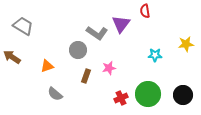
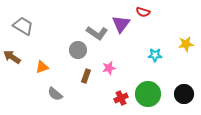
red semicircle: moved 2 px left, 1 px down; rotated 64 degrees counterclockwise
orange triangle: moved 5 px left, 1 px down
black circle: moved 1 px right, 1 px up
